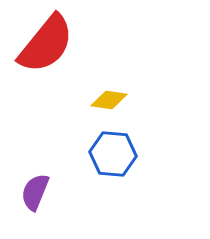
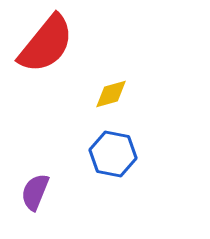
yellow diamond: moved 2 px right, 6 px up; rotated 24 degrees counterclockwise
blue hexagon: rotated 6 degrees clockwise
